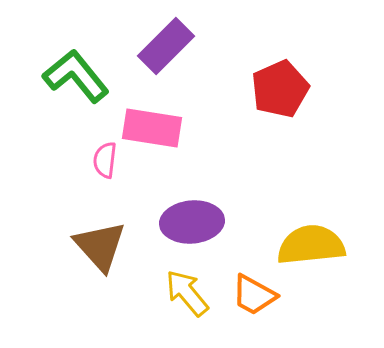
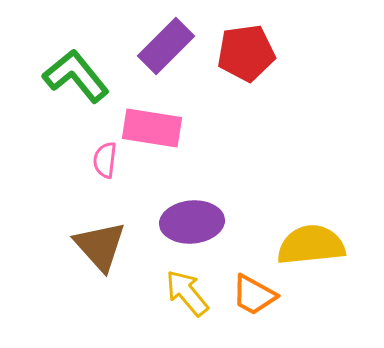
red pentagon: moved 34 px left, 36 px up; rotated 16 degrees clockwise
